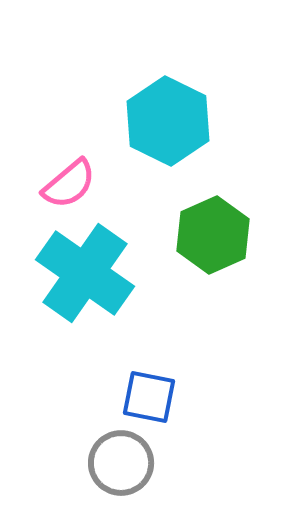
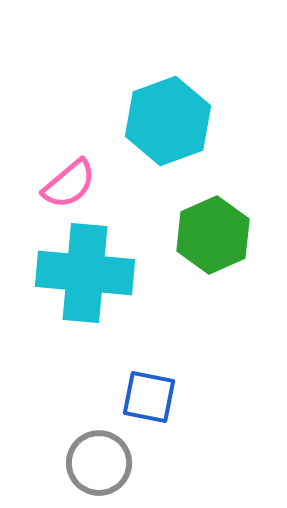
cyan hexagon: rotated 14 degrees clockwise
cyan cross: rotated 30 degrees counterclockwise
gray circle: moved 22 px left
